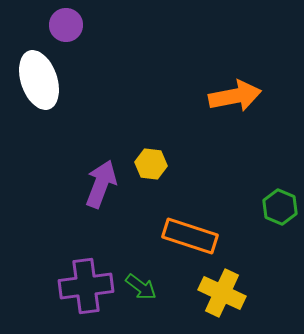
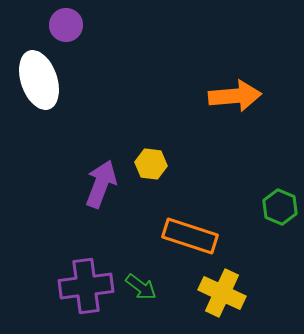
orange arrow: rotated 6 degrees clockwise
